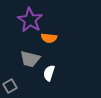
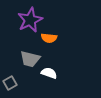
purple star: rotated 15 degrees clockwise
white semicircle: rotated 91 degrees clockwise
gray square: moved 3 px up
